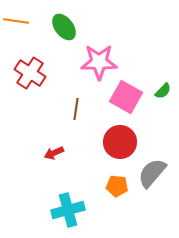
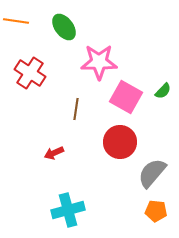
orange pentagon: moved 39 px right, 25 px down
